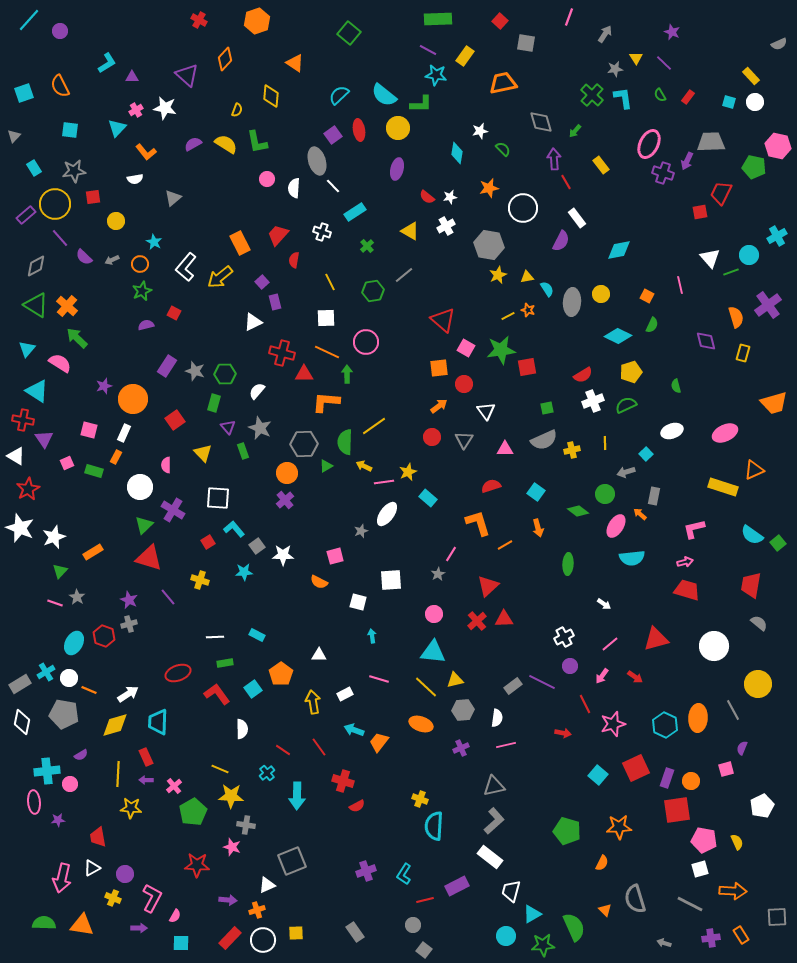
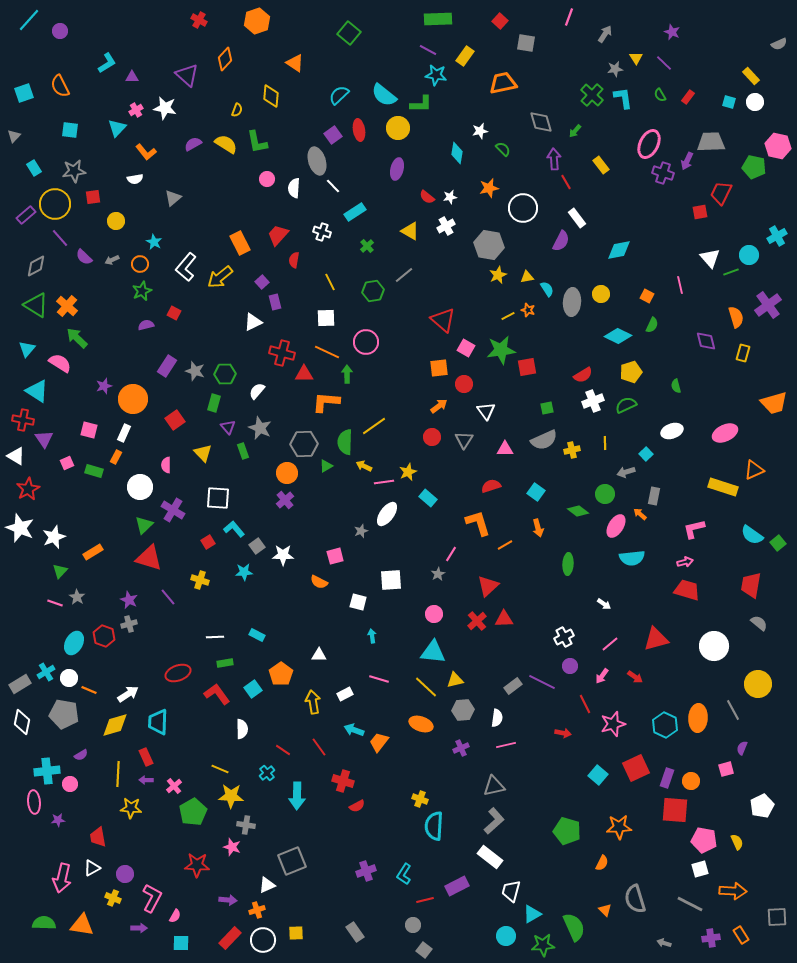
red square at (677, 810): moved 2 px left; rotated 12 degrees clockwise
